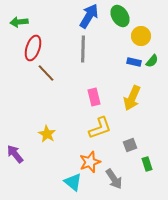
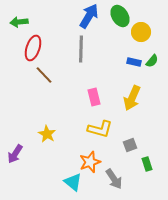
yellow circle: moved 4 px up
gray line: moved 2 px left
brown line: moved 2 px left, 2 px down
yellow L-shape: moved 1 px down; rotated 35 degrees clockwise
purple arrow: rotated 108 degrees counterclockwise
